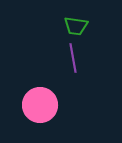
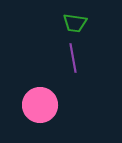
green trapezoid: moved 1 px left, 3 px up
